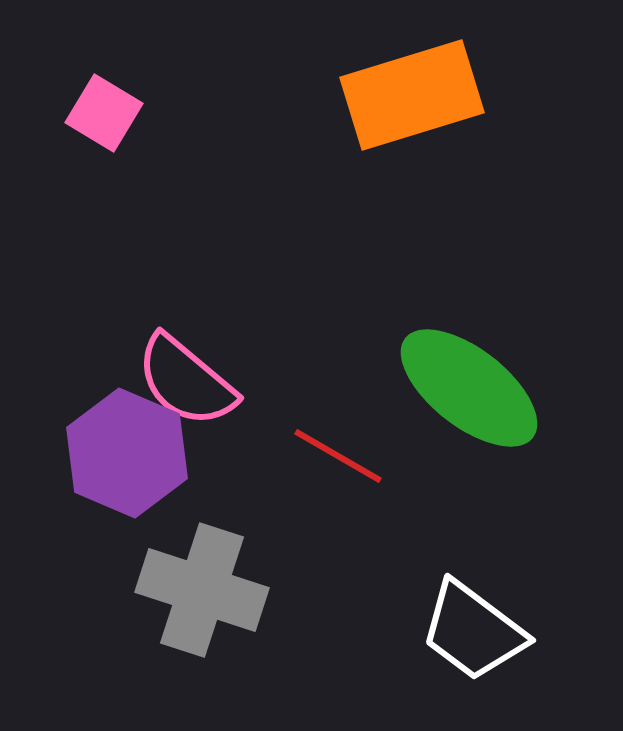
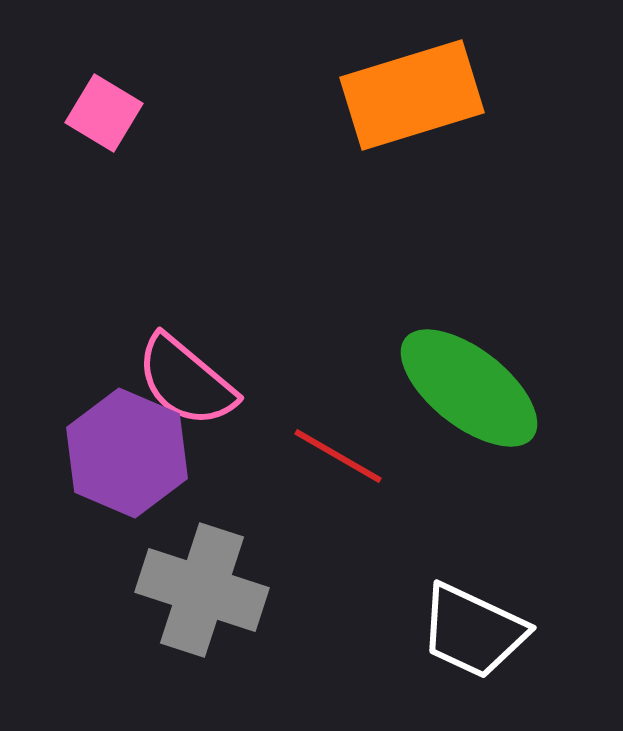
white trapezoid: rotated 12 degrees counterclockwise
